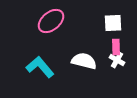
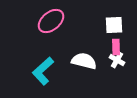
white square: moved 1 px right, 2 px down
cyan L-shape: moved 3 px right, 4 px down; rotated 92 degrees counterclockwise
